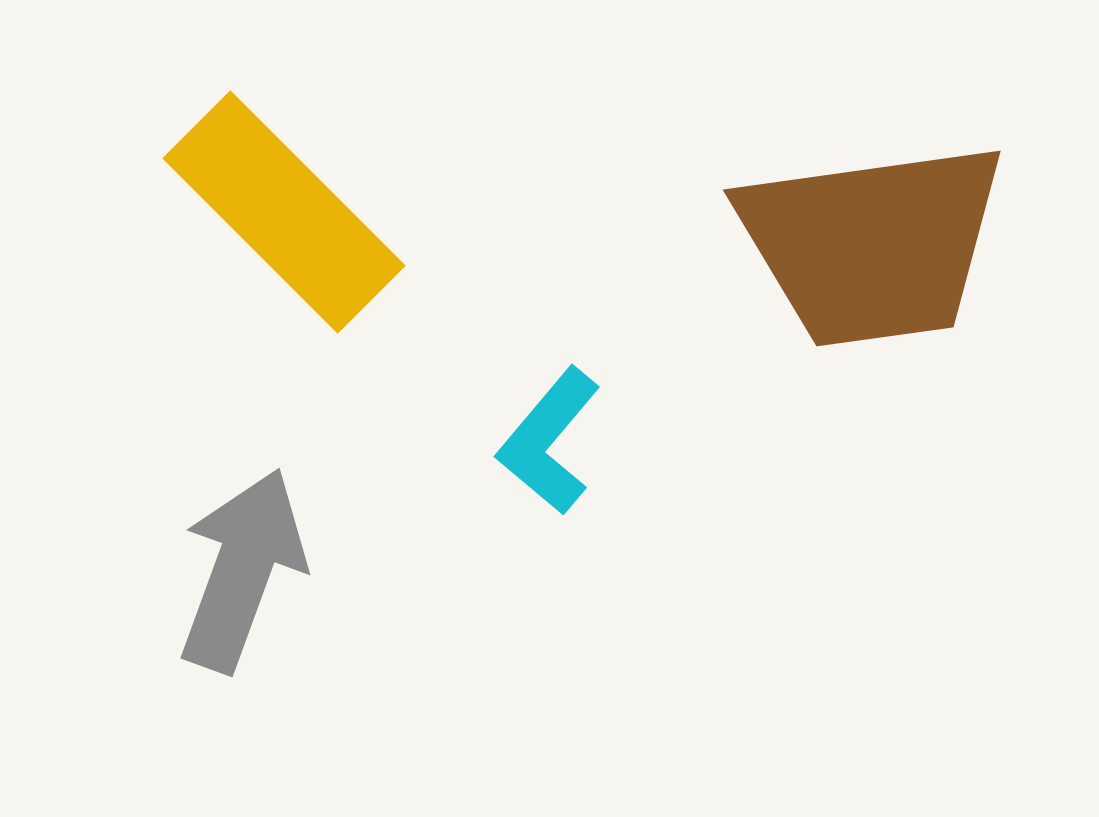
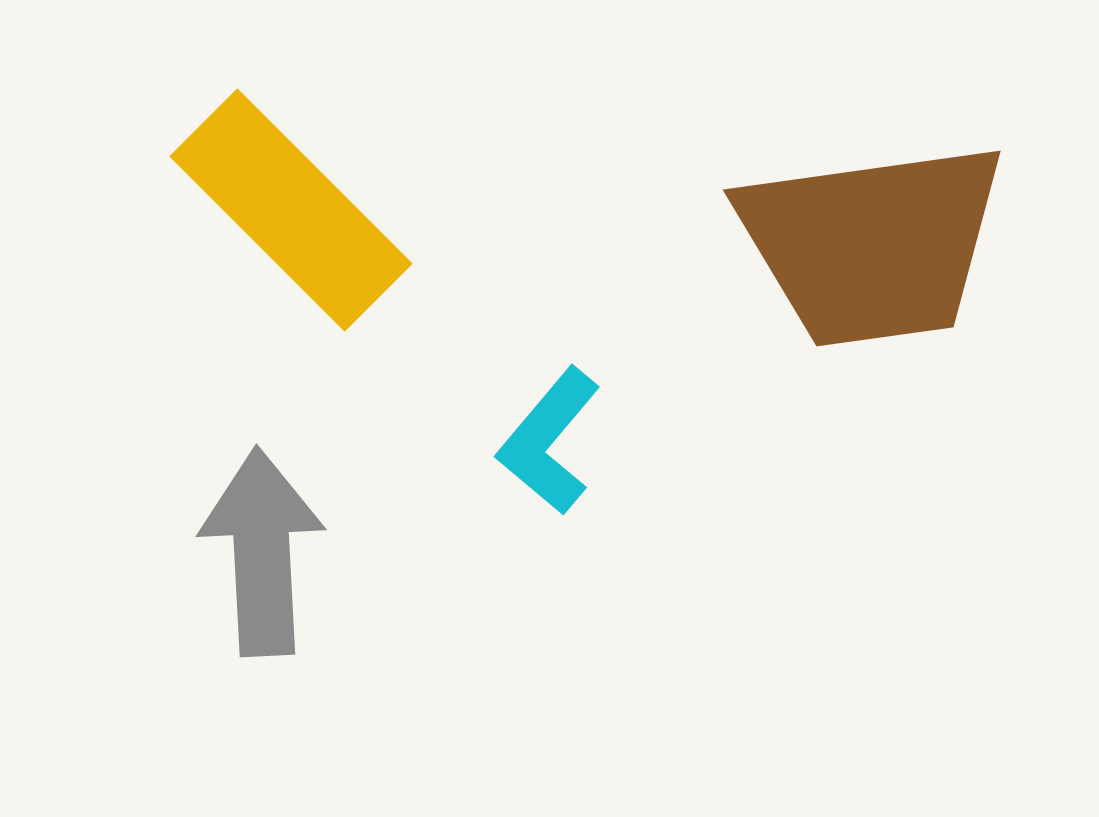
yellow rectangle: moved 7 px right, 2 px up
gray arrow: moved 20 px right, 18 px up; rotated 23 degrees counterclockwise
